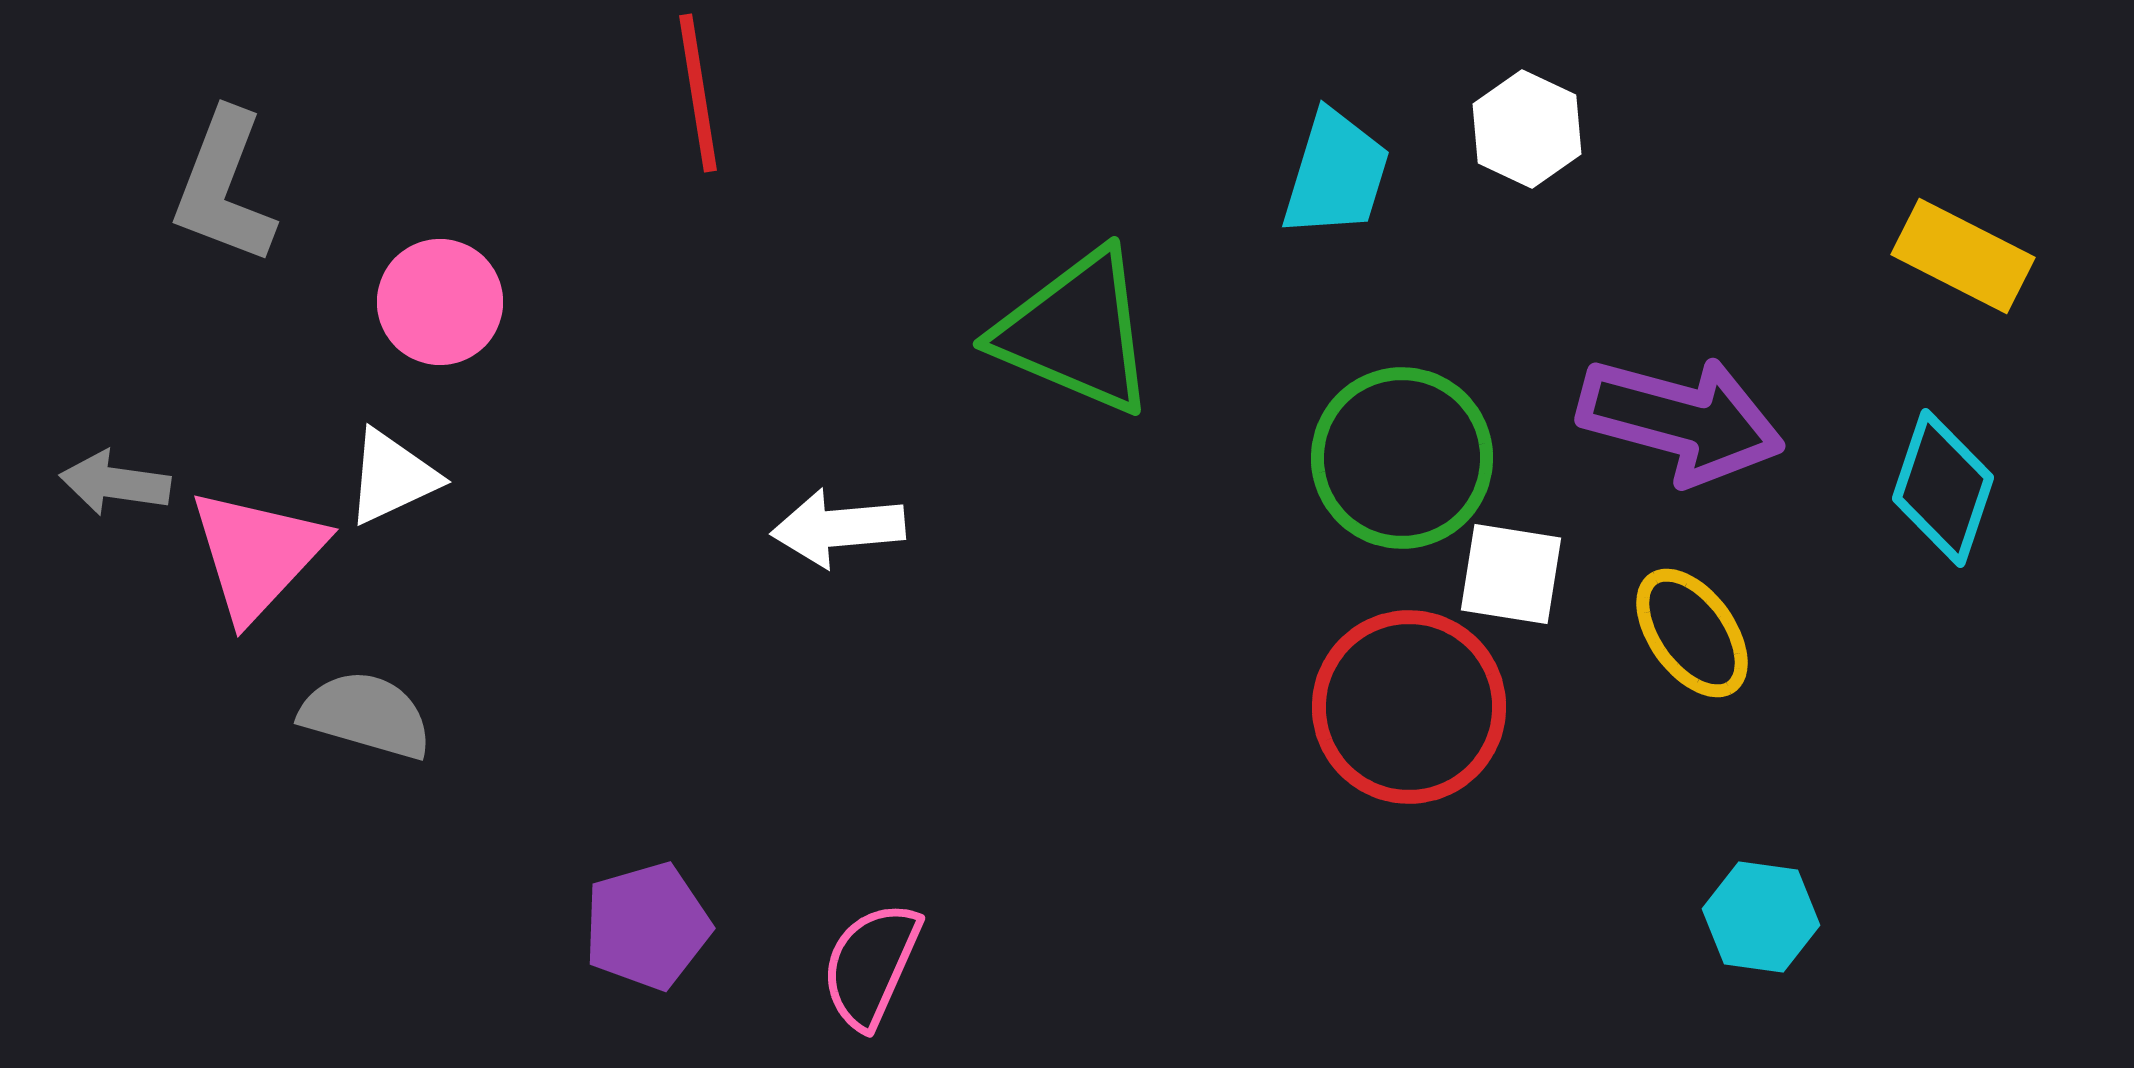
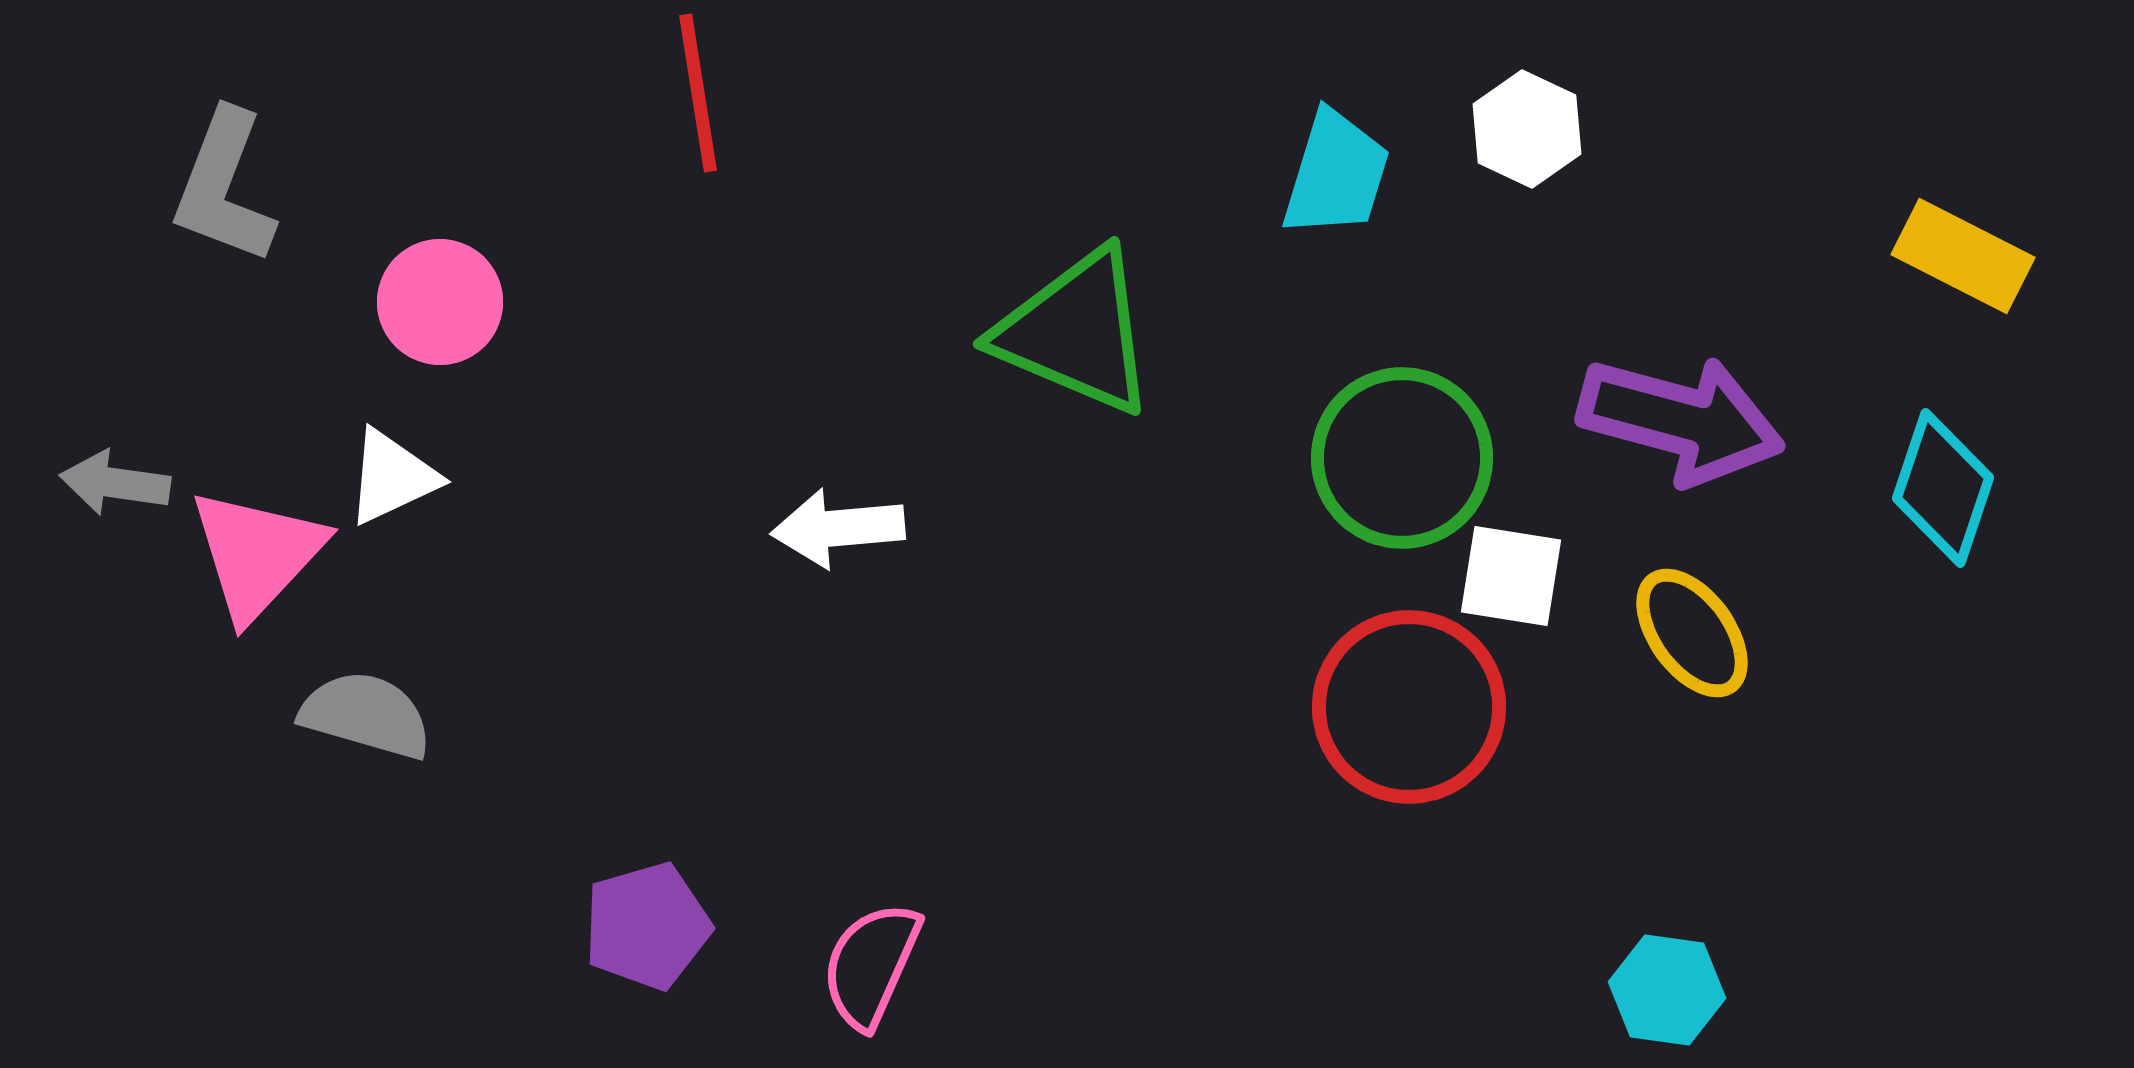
white square: moved 2 px down
cyan hexagon: moved 94 px left, 73 px down
